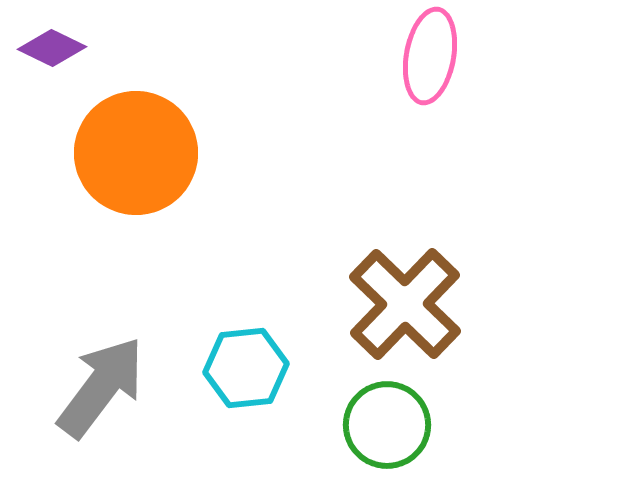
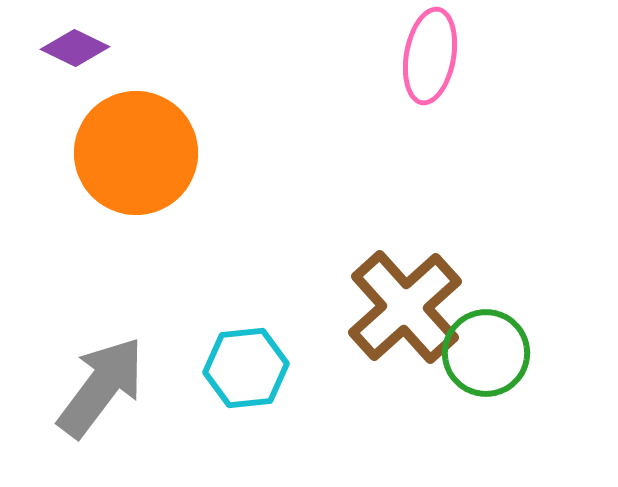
purple diamond: moved 23 px right
brown cross: moved 3 px down; rotated 4 degrees clockwise
green circle: moved 99 px right, 72 px up
